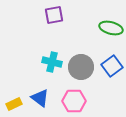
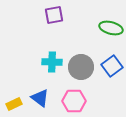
cyan cross: rotated 12 degrees counterclockwise
